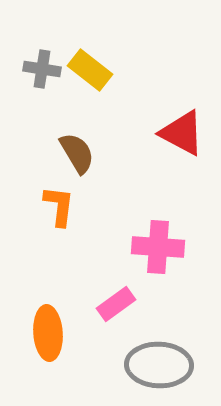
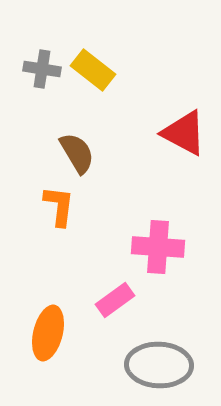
yellow rectangle: moved 3 px right
red triangle: moved 2 px right
pink rectangle: moved 1 px left, 4 px up
orange ellipse: rotated 18 degrees clockwise
